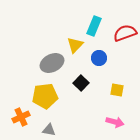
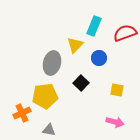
gray ellipse: rotated 50 degrees counterclockwise
orange cross: moved 1 px right, 4 px up
